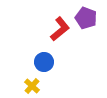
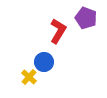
red L-shape: moved 2 px left, 2 px down; rotated 20 degrees counterclockwise
yellow cross: moved 3 px left, 9 px up
